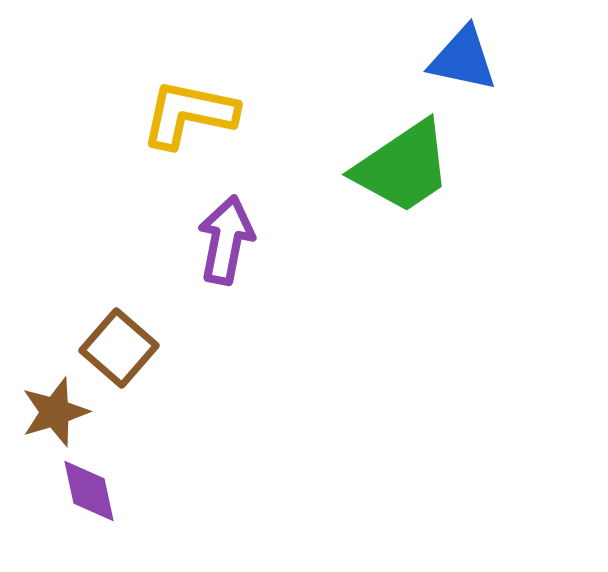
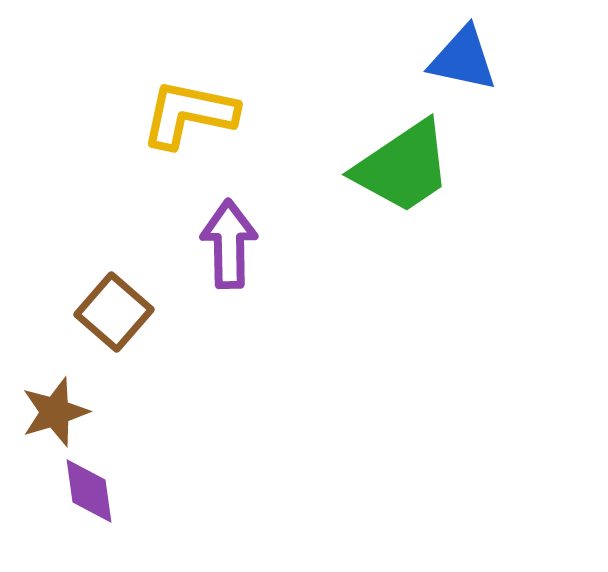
purple arrow: moved 3 px right, 4 px down; rotated 12 degrees counterclockwise
brown square: moved 5 px left, 36 px up
purple diamond: rotated 4 degrees clockwise
